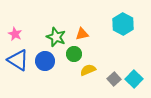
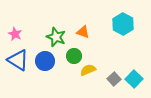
orange triangle: moved 1 px right, 2 px up; rotated 32 degrees clockwise
green circle: moved 2 px down
